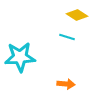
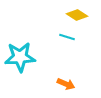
orange arrow: rotated 18 degrees clockwise
